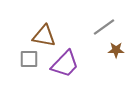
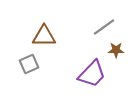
brown triangle: rotated 10 degrees counterclockwise
gray square: moved 5 px down; rotated 24 degrees counterclockwise
purple trapezoid: moved 27 px right, 10 px down
